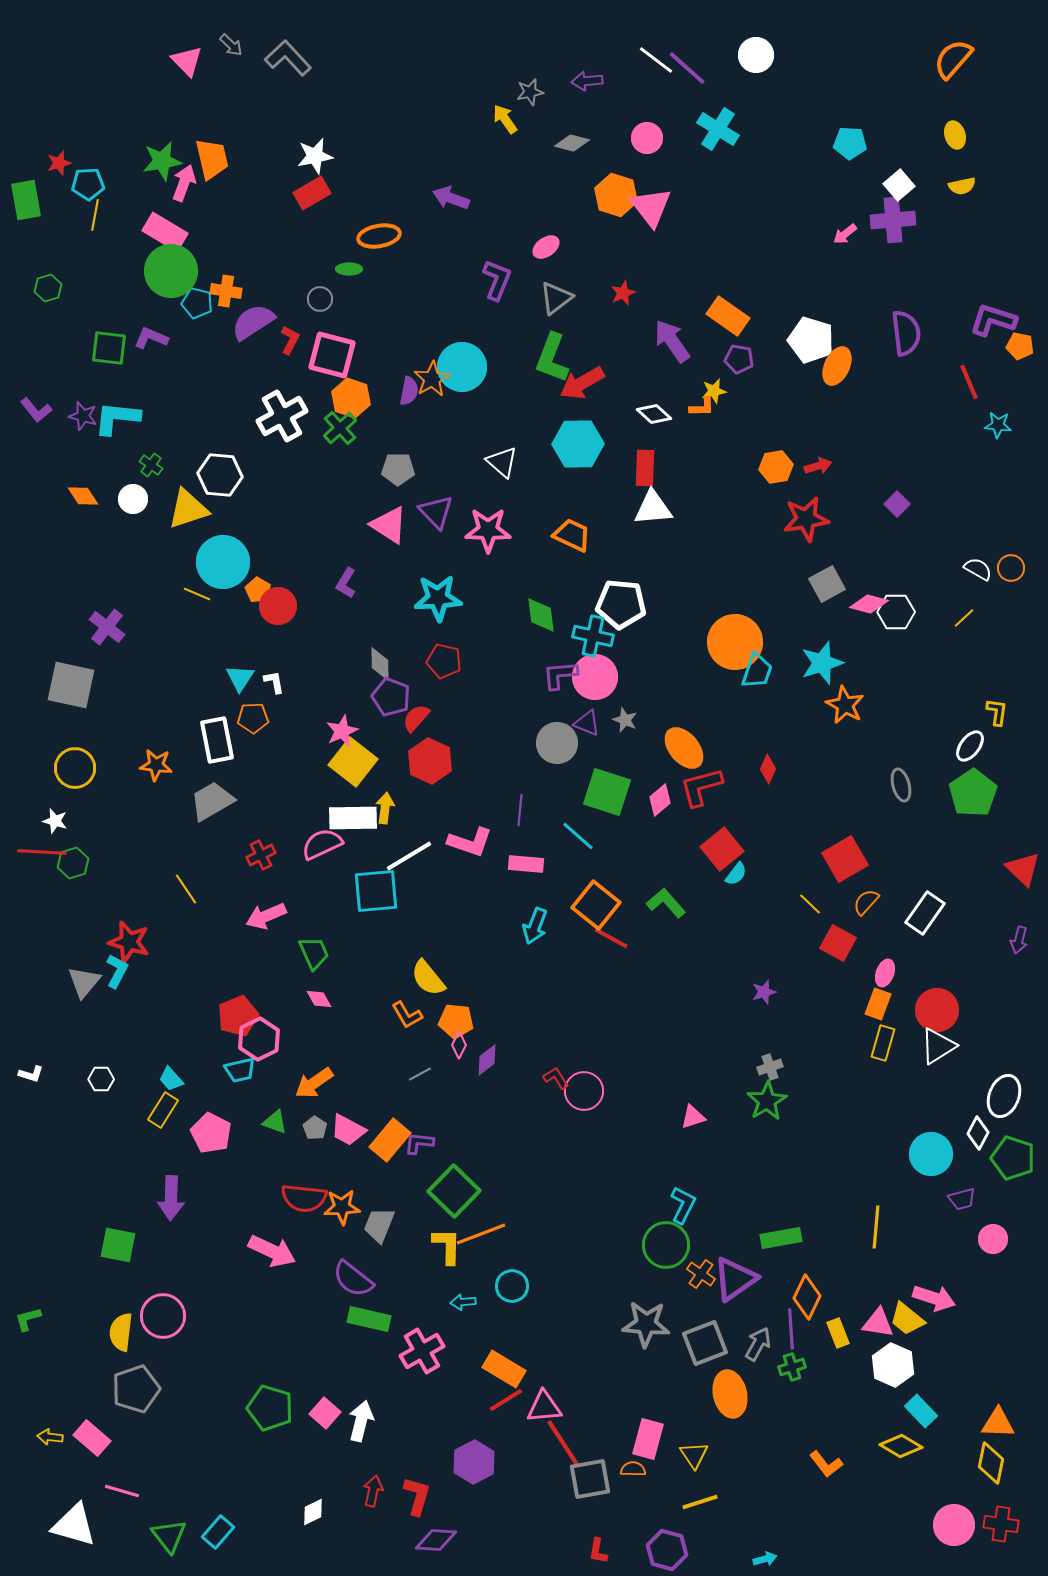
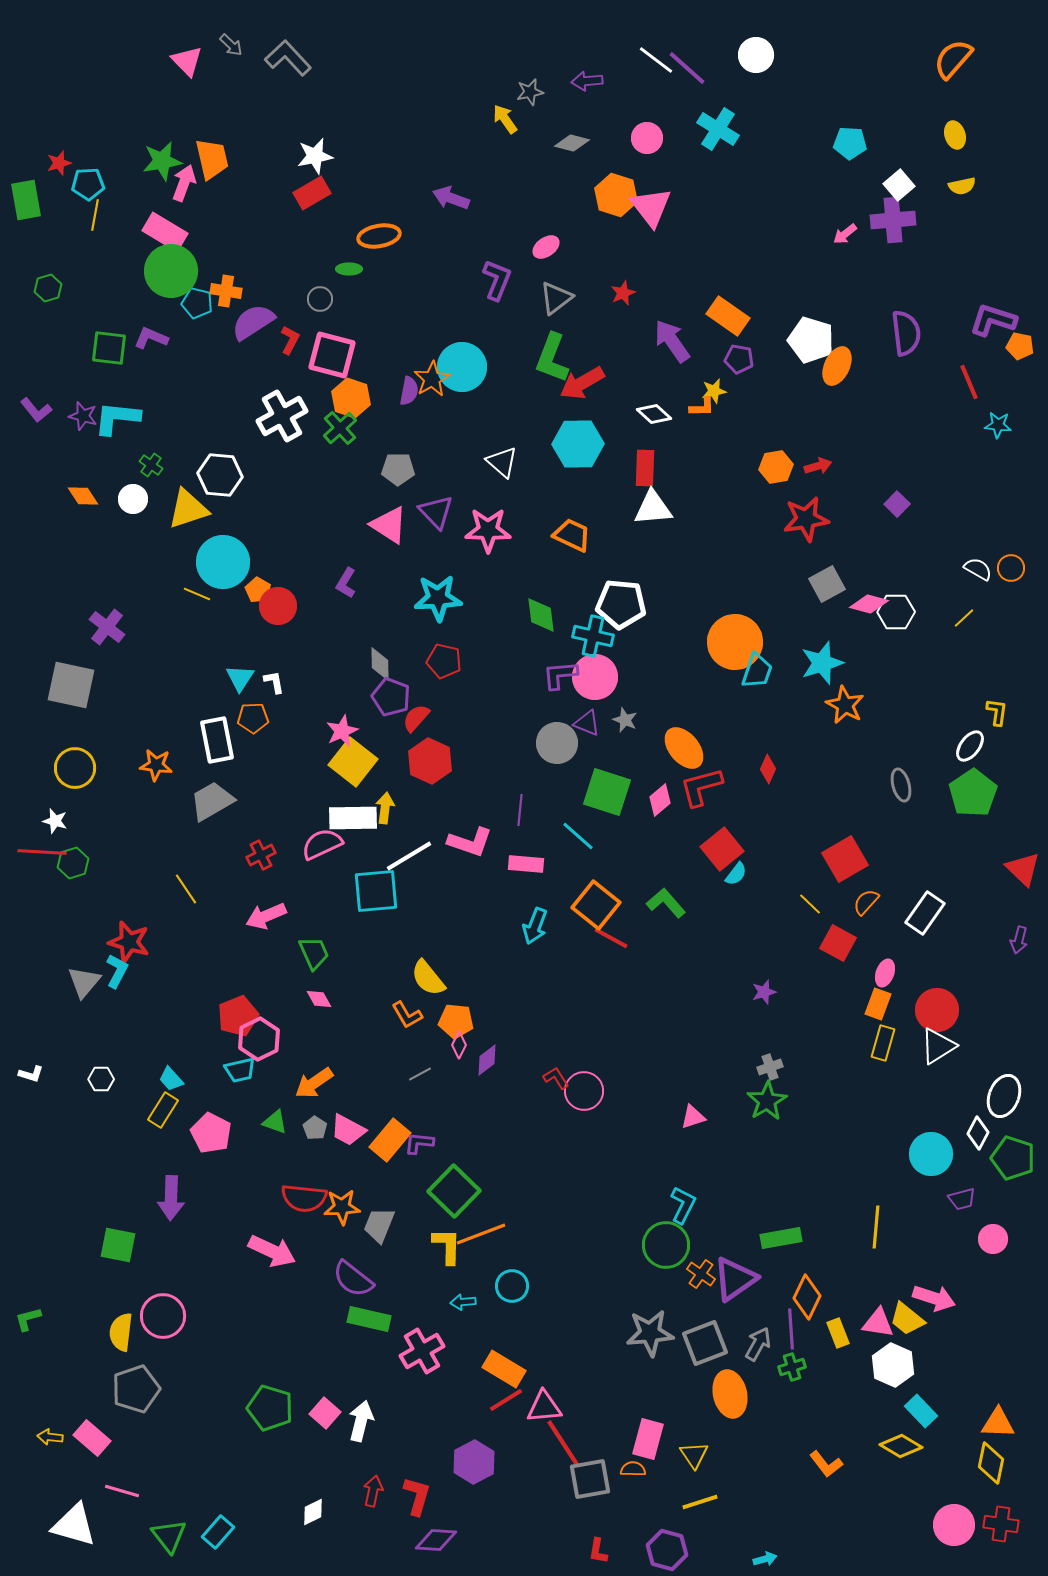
gray star at (646, 1324): moved 4 px right, 9 px down; rotated 9 degrees counterclockwise
